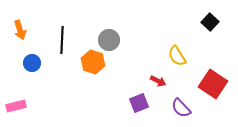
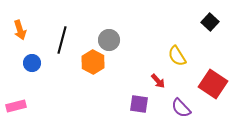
black line: rotated 12 degrees clockwise
orange hexagon: rotated 10 degrees clockwise
red arrow: rotated 21 degrees clockwise
purple square: moved 1 px down; rotated 30 degrees clockwise
